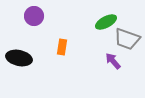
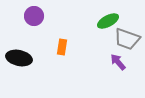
green ellipse: moved 2 px right, 1 px up
purple arrow: moved 5 px right, 1 px down
